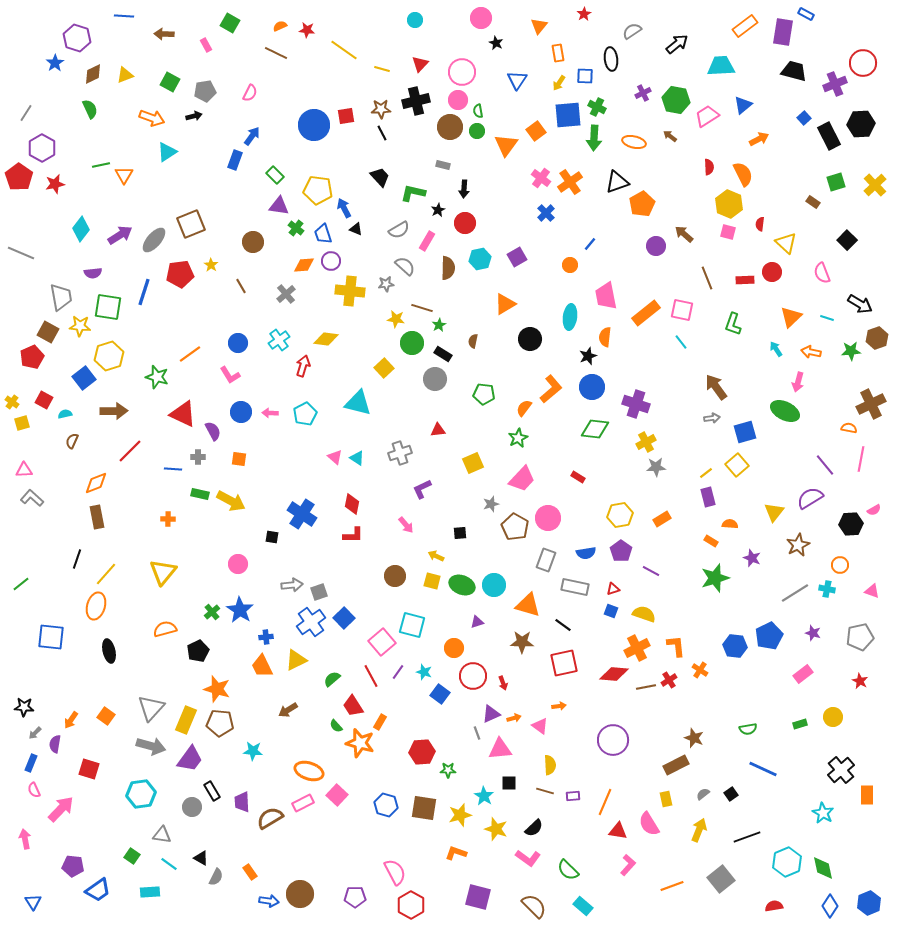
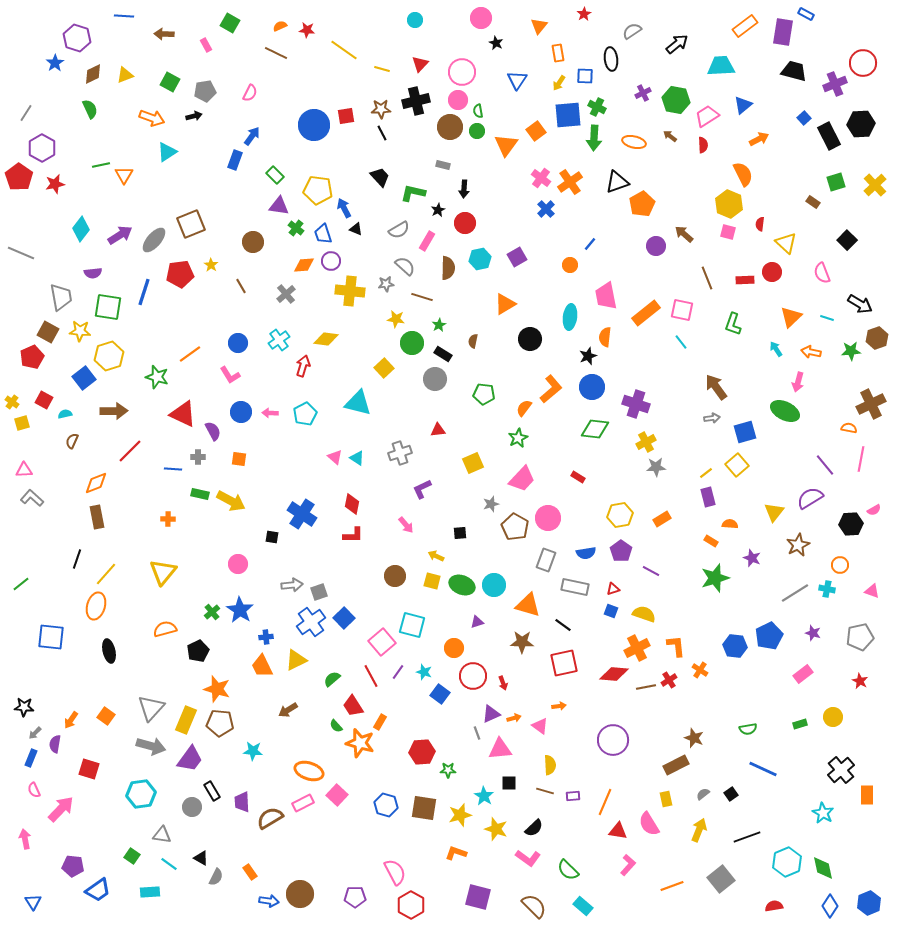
red semicircle at (709, 167): moved 6 px left, 22 px up
blue cross at (546, 213): moved 4 px up
brown line at (422, 308): moved 11 px up
yellow star at (80, 326): moved 5 px down
blue rectangle at (31, 763): moved 5 px up
